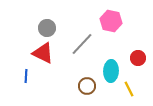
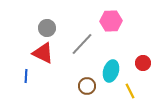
pink hexagon: rotated 15 degrees counterclockwise
red circle: moved 5 px right, 5 px down
cyan ellipse: rotated 15 degrees clockwise
yellow line: moved 1 px right, 2 px down
